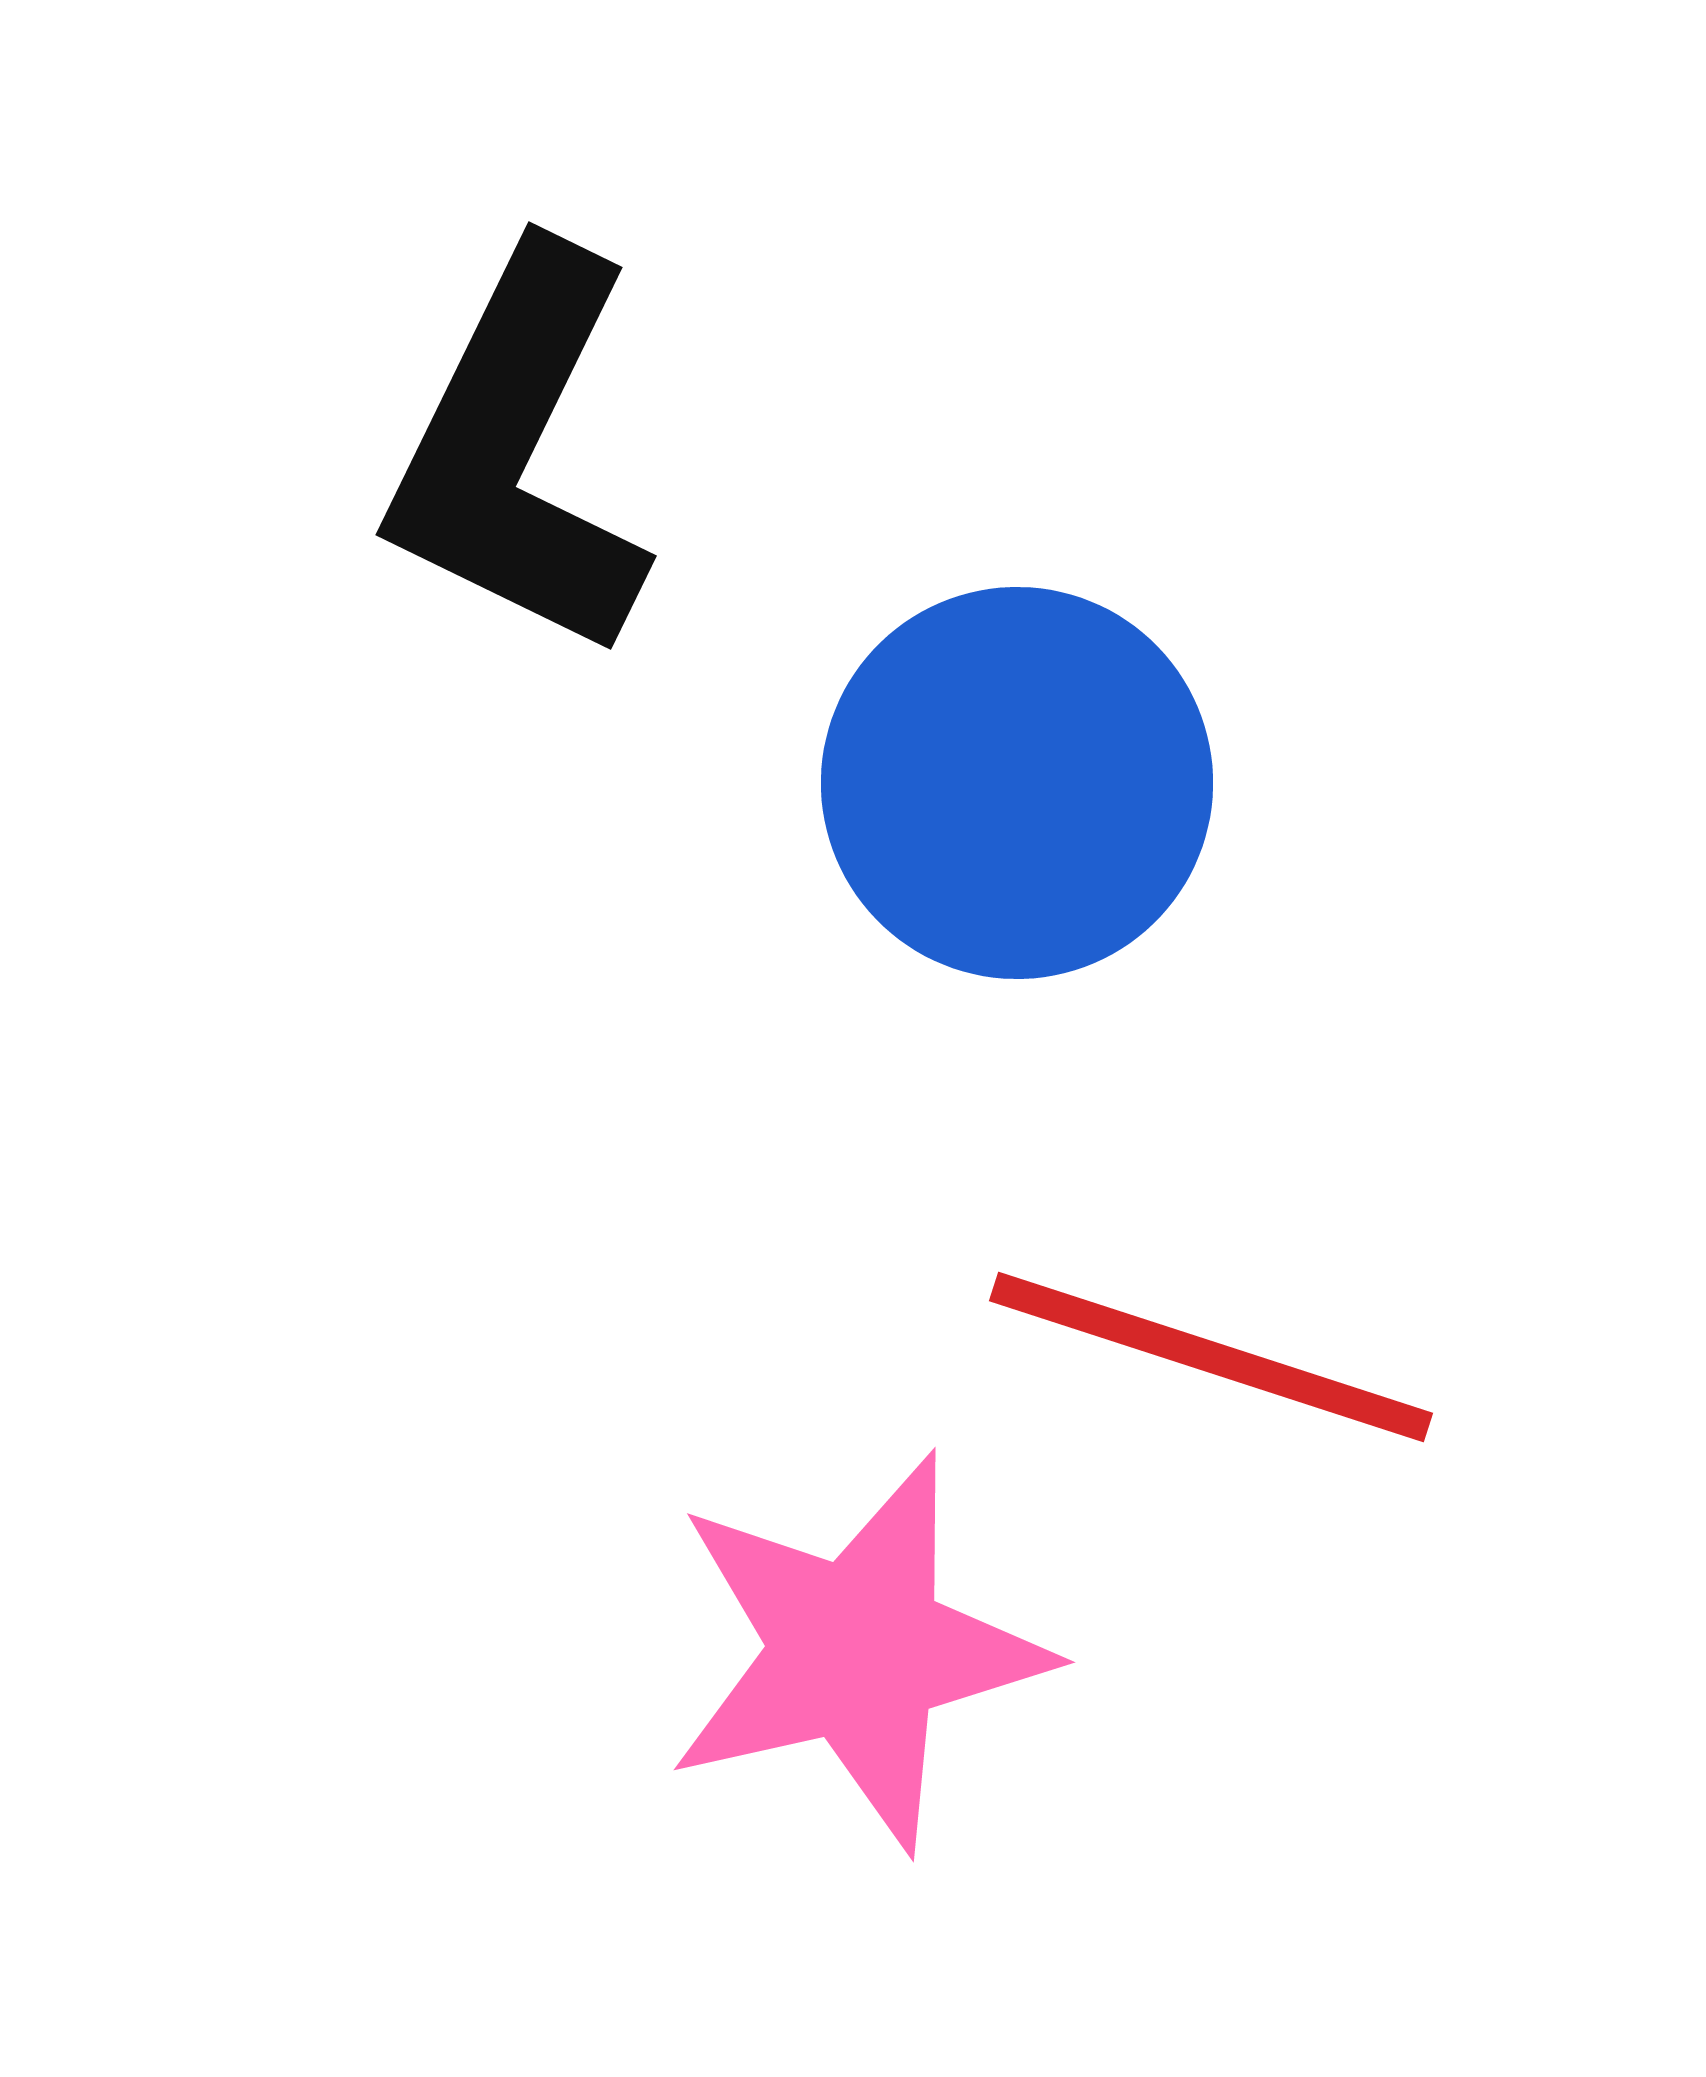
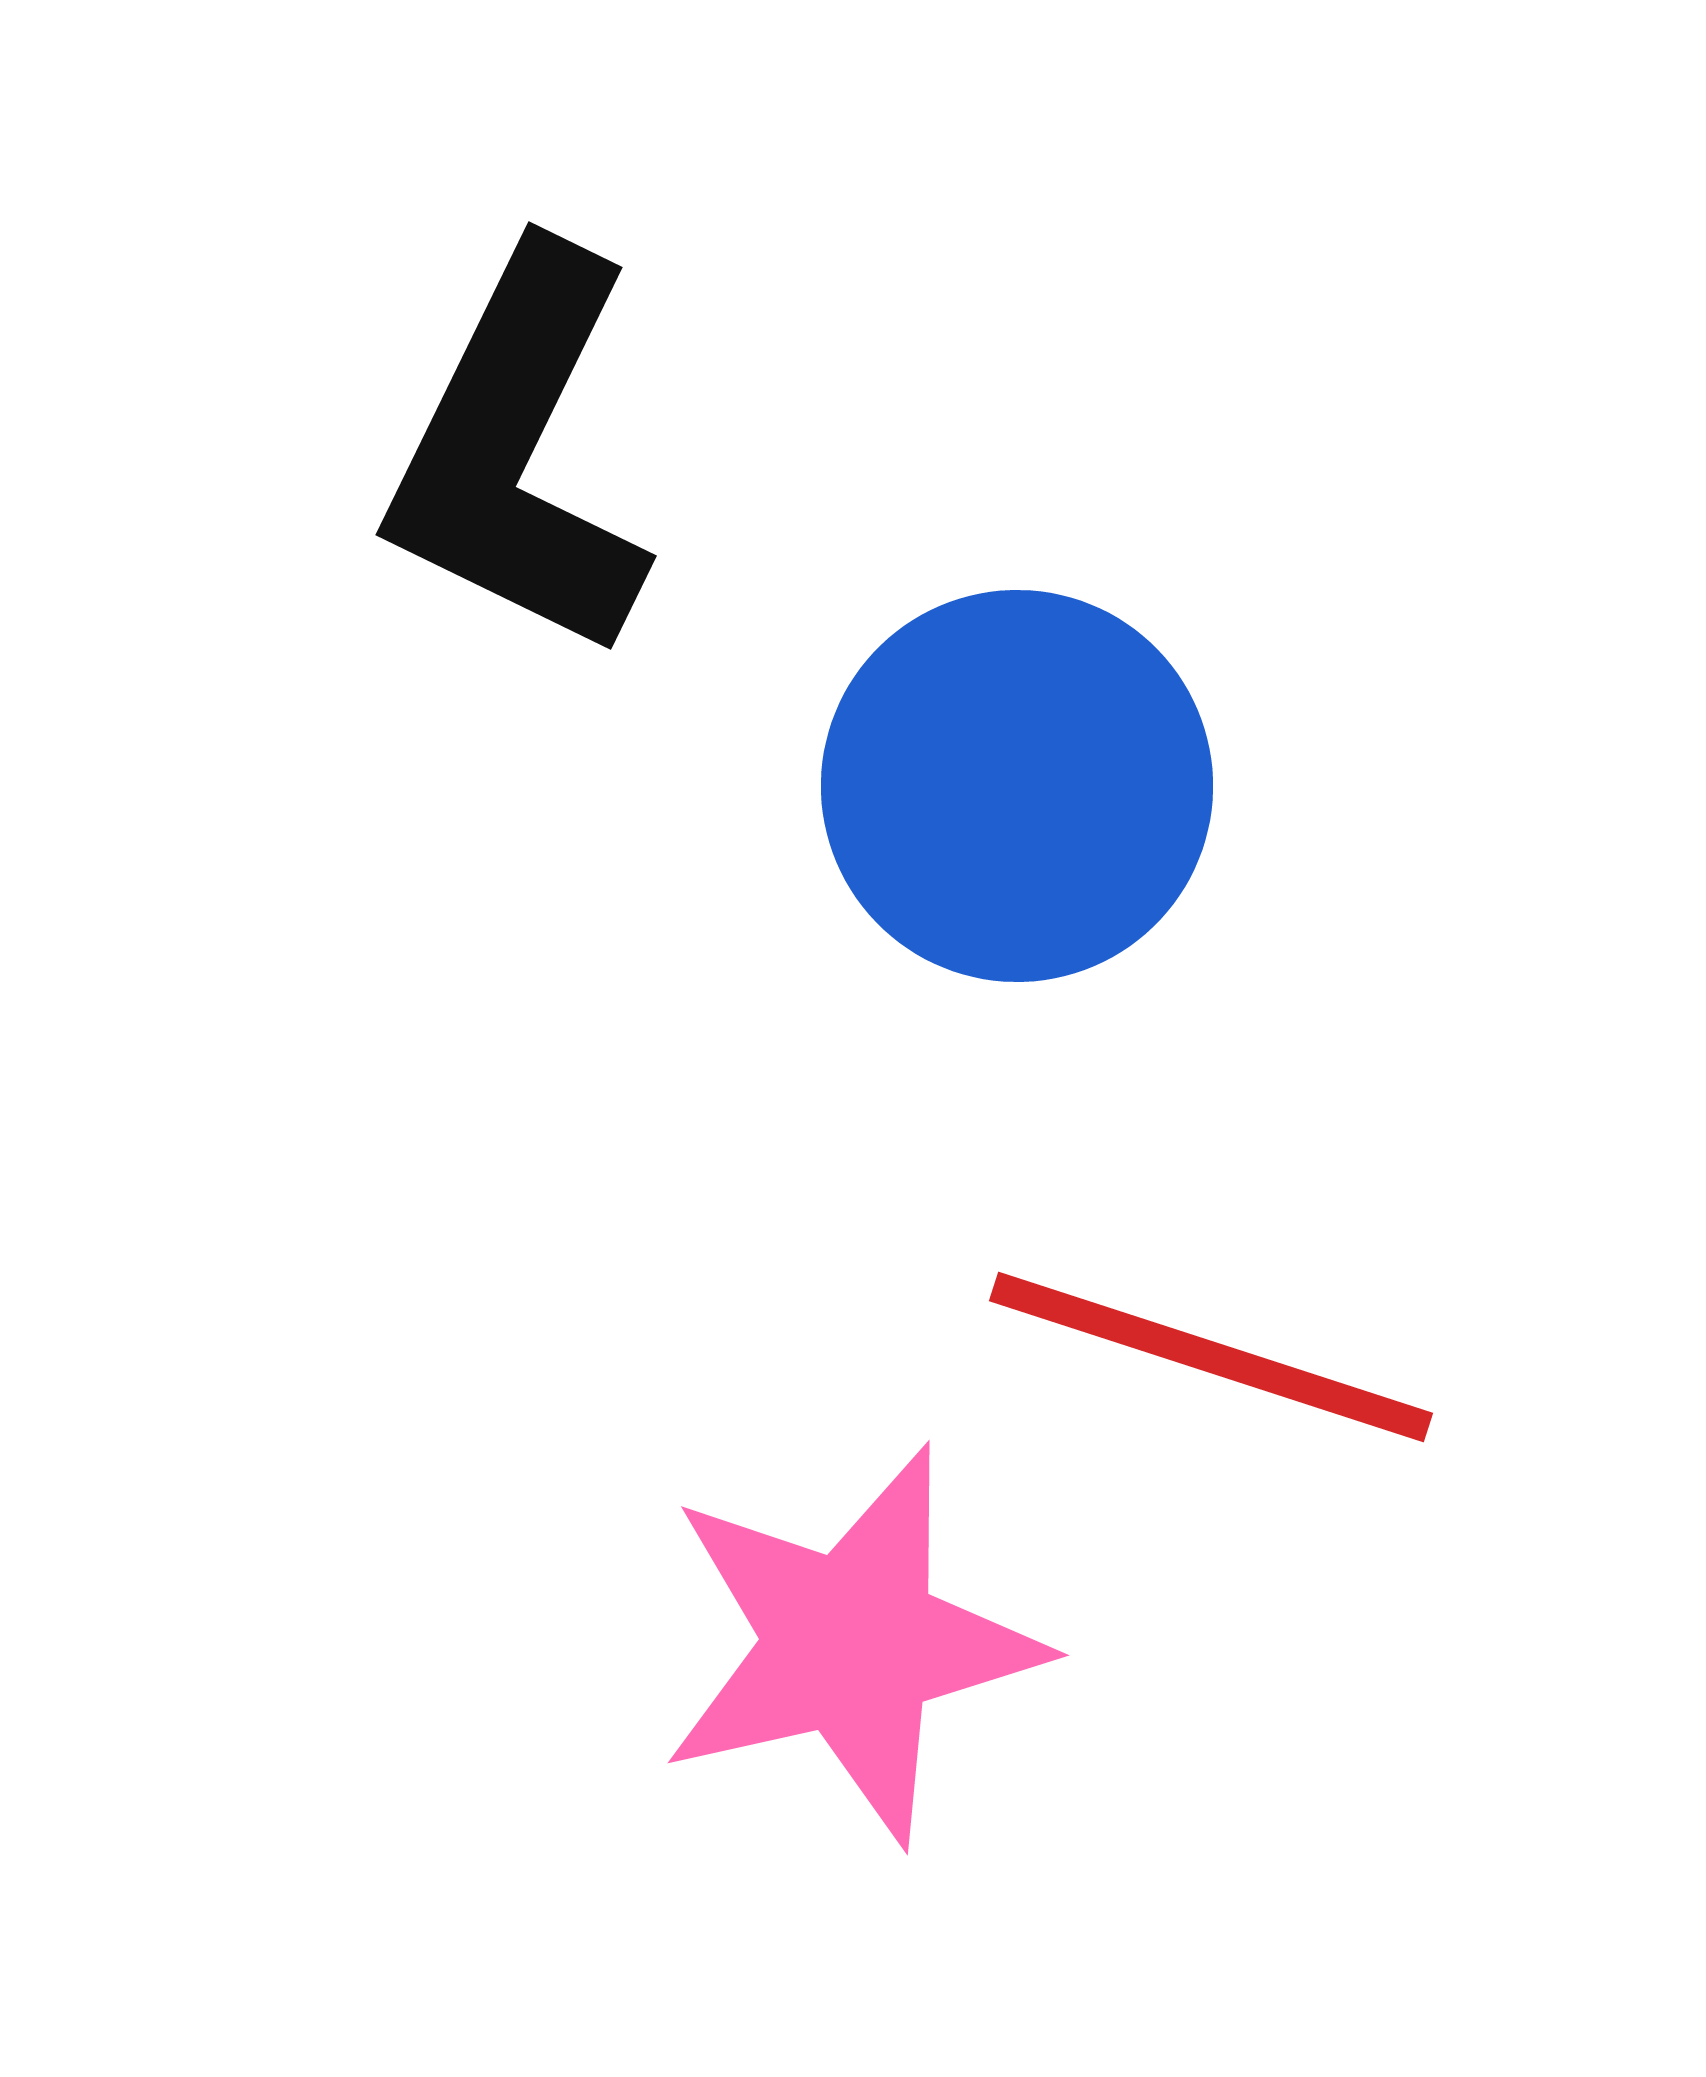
blue circle: moved 3 px down
pink star: moved 6 px left, 7 px up
